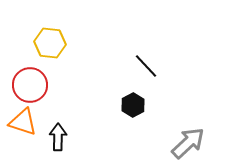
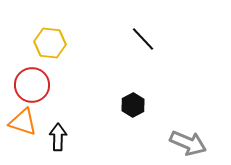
black line: moved 3 px left, 27 px up
red circle: moved 2 px right
gray arrow: rotated 66 degrees clockwise
